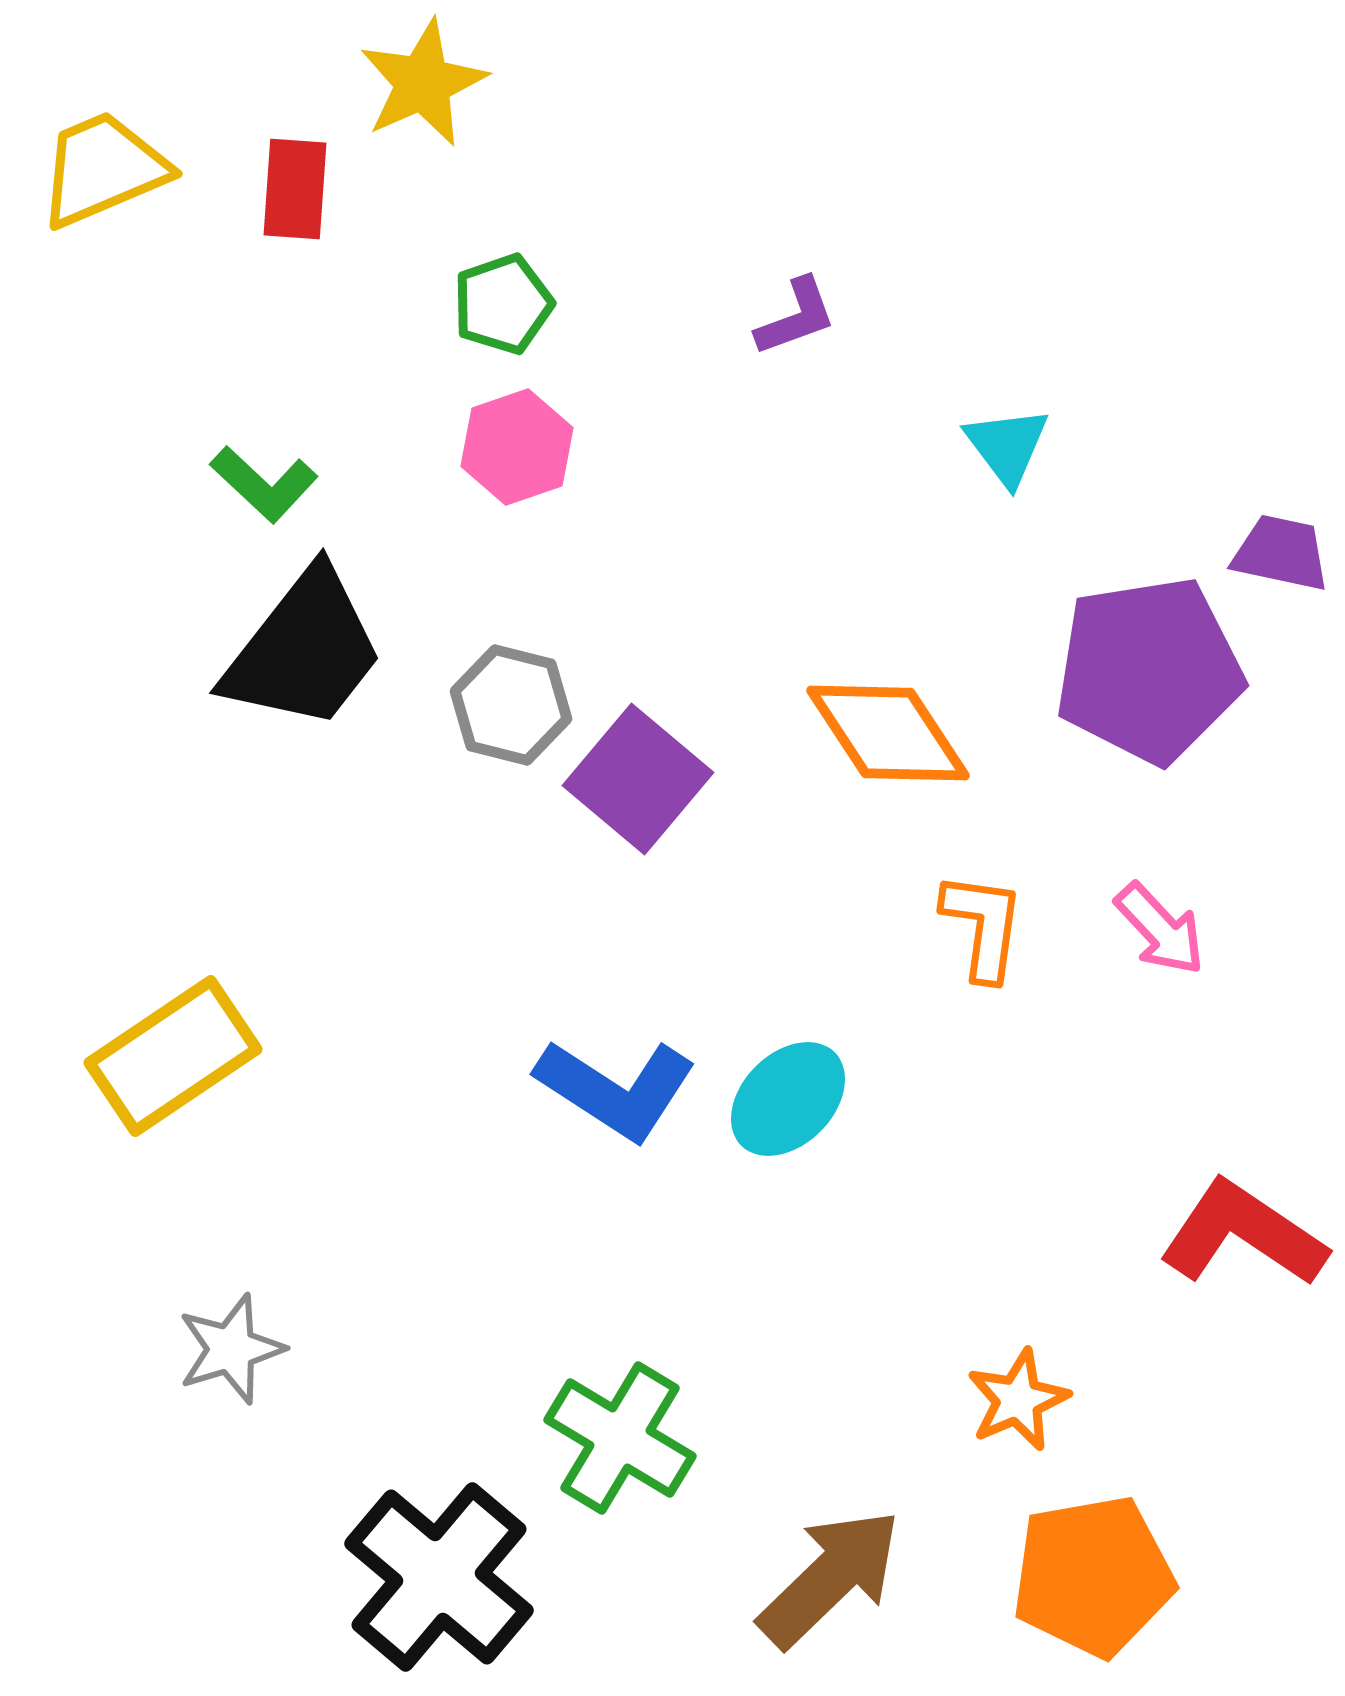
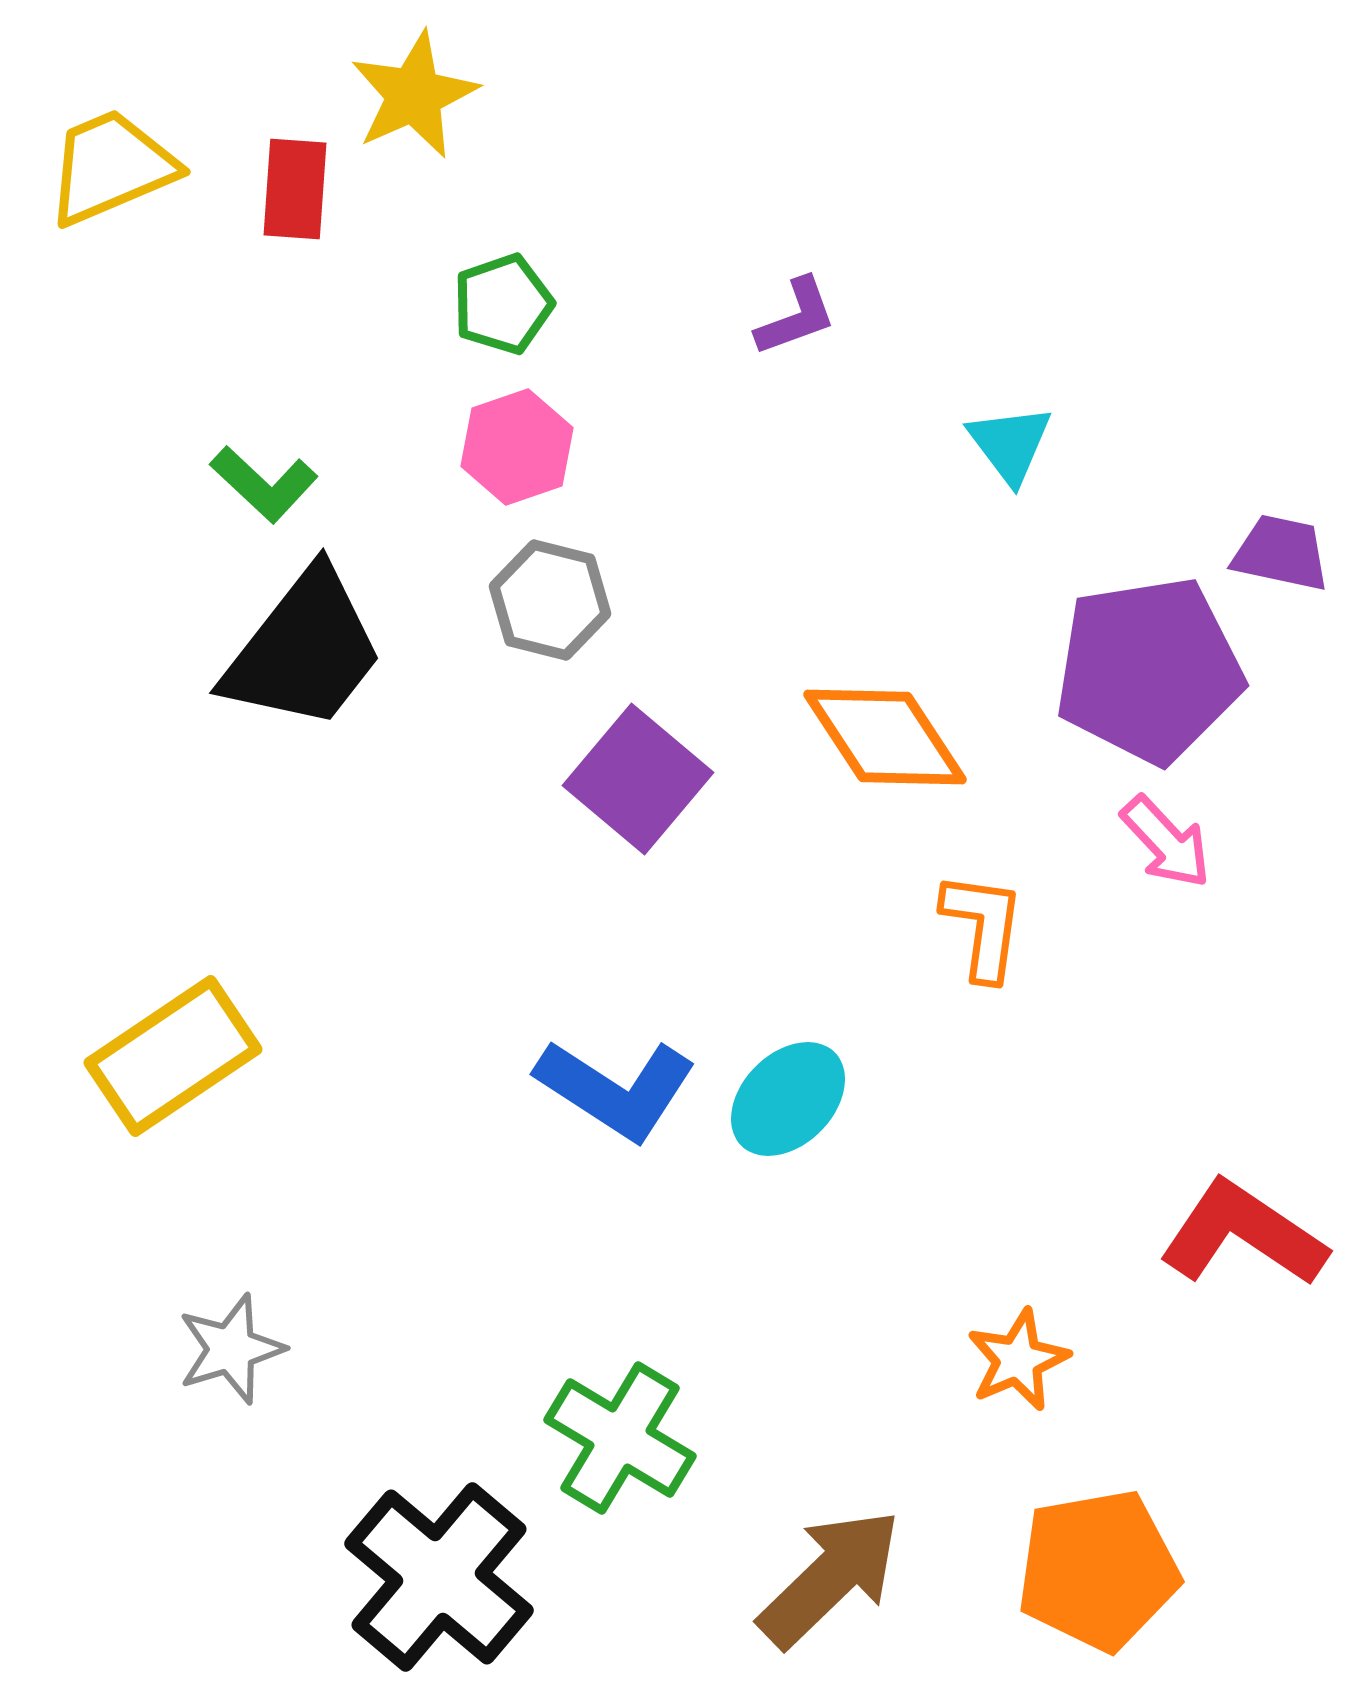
yellow star: moved 9 px left, 12 px down
yellow trapezoid: moved 8 px right, 2 px up
cyan triangle: moved 3 px right, 2 px up
gray hexagon: moved 39 px right, 105 px up
orange diamond: moved 3 px left, 4 px down
pink arrow: moved 6 px right, 87 px up
orange star: moved 40 px up
orange pentagon: moved 5 px right, 6 px up
